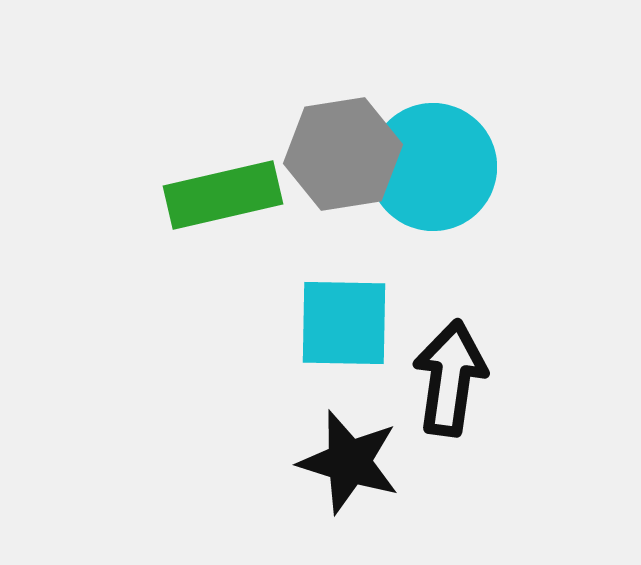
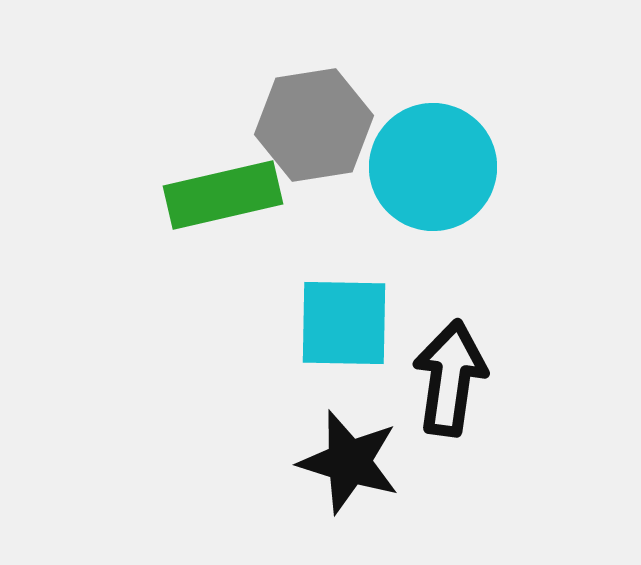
gray hexagon: moved 29 px left, 29 px up
